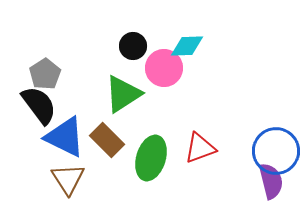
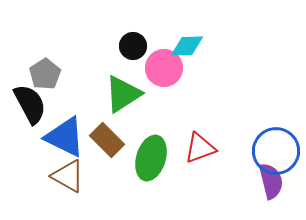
black semicircle: moved 9 px left, 1 px up; rotated 9 degrees clockwise
brown triangle: moved 3 px up; rotated 27 degrees counterclockwise
